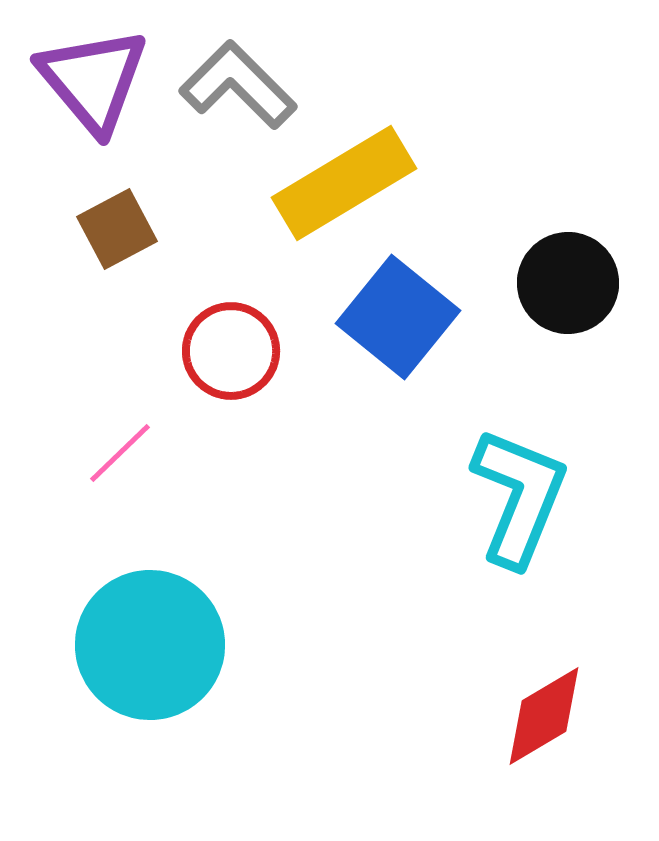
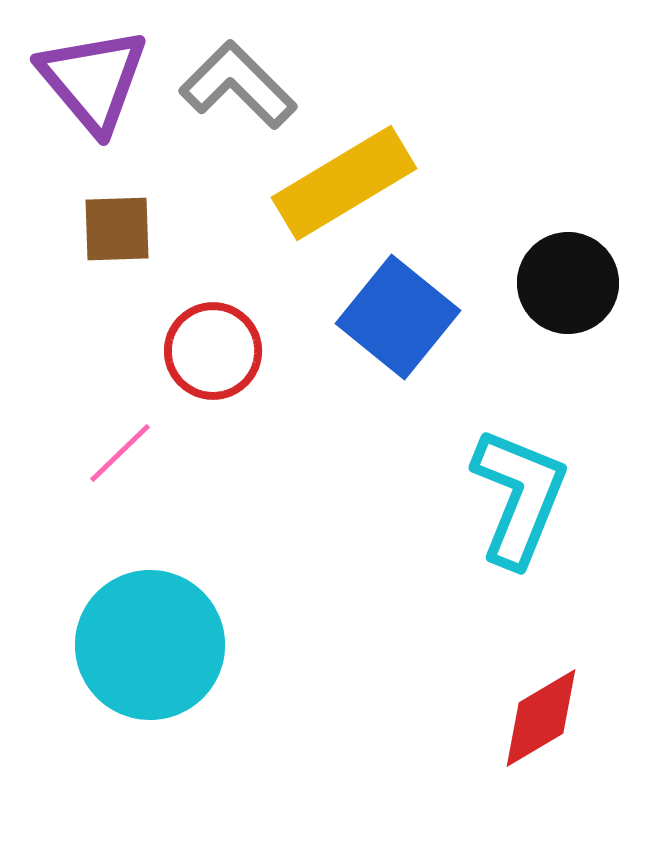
brown square: rotated 26 degrees clockwise
red circle: moved 18 px left
red diamond: moved 3 px left, 2 px down
